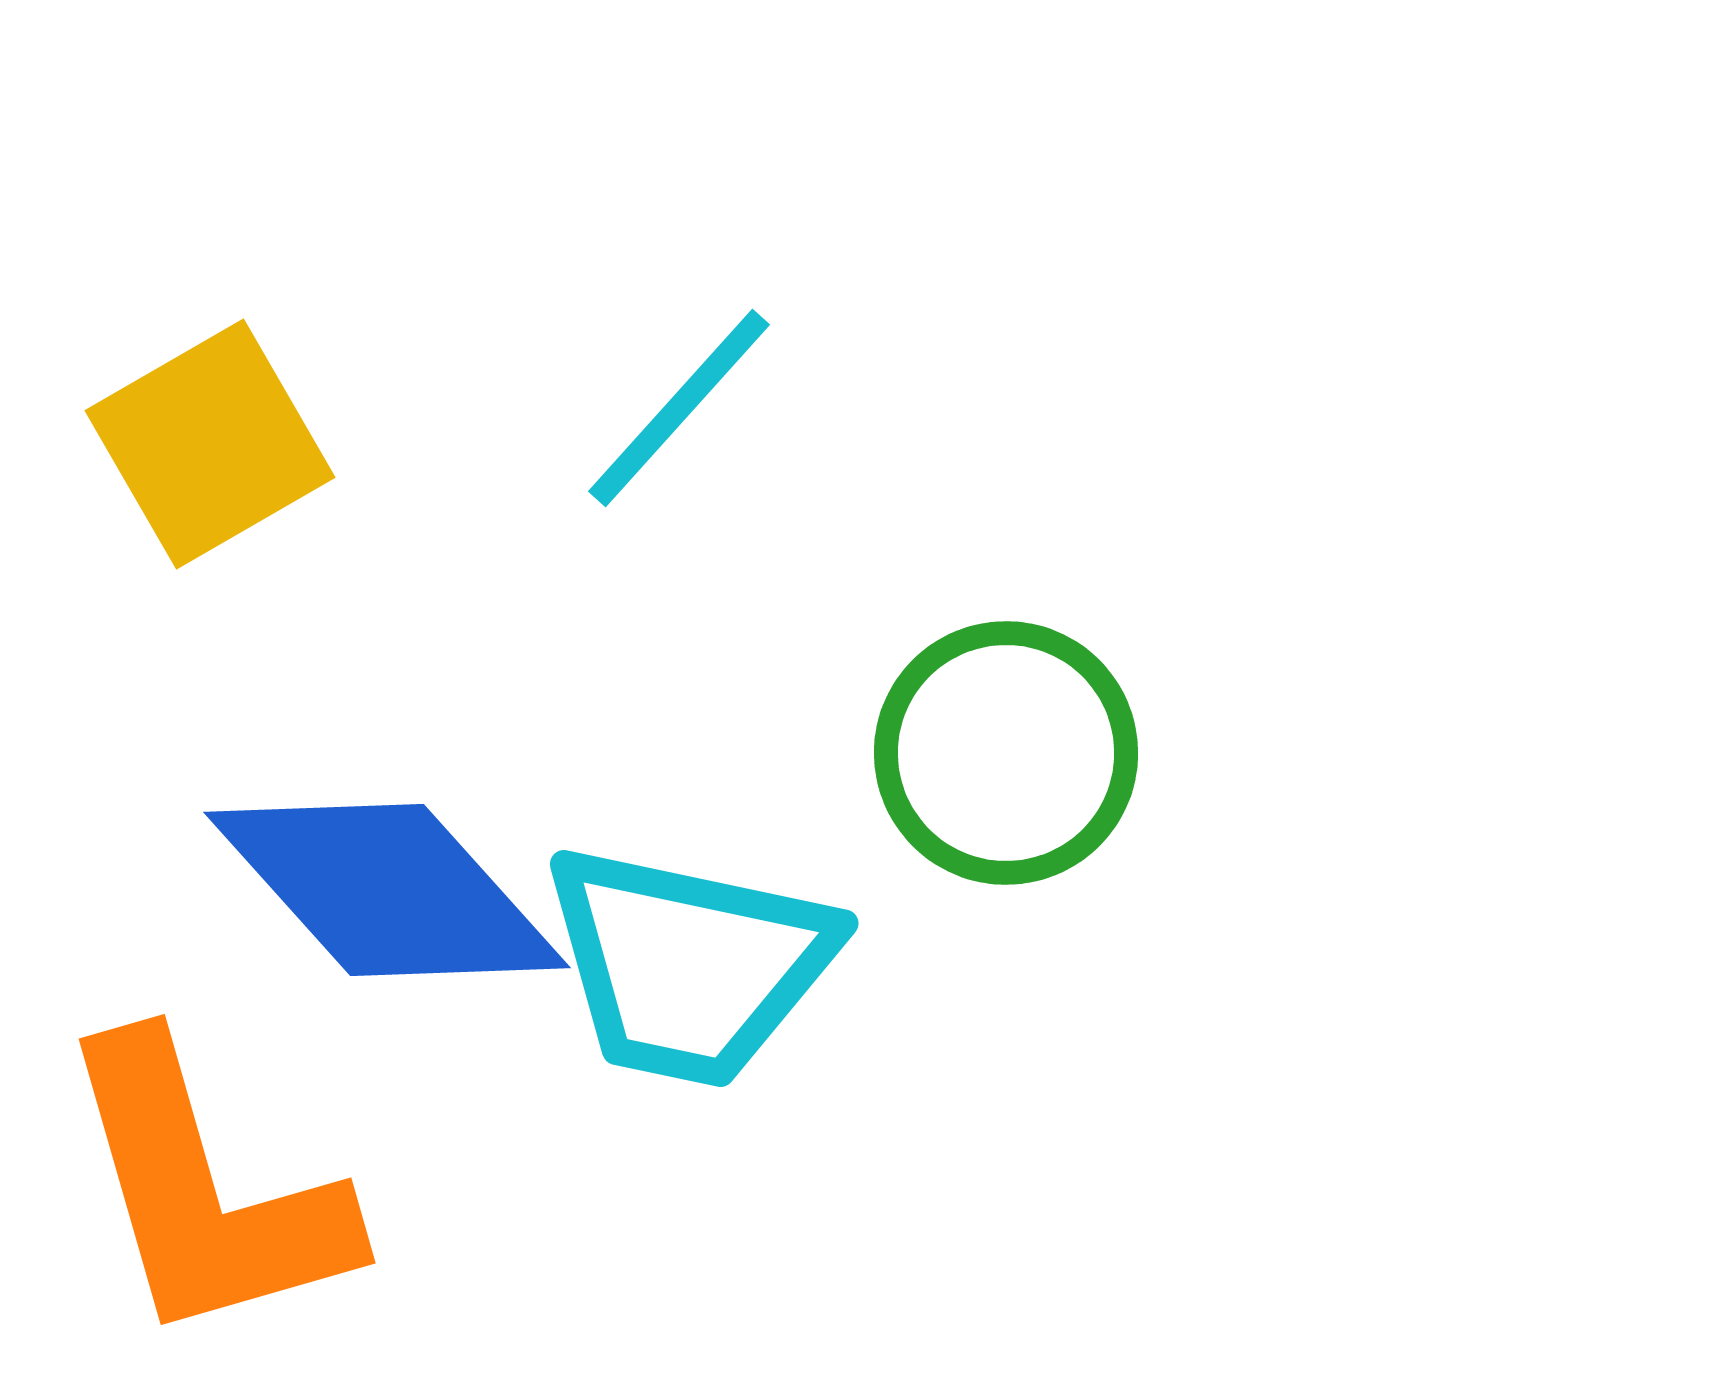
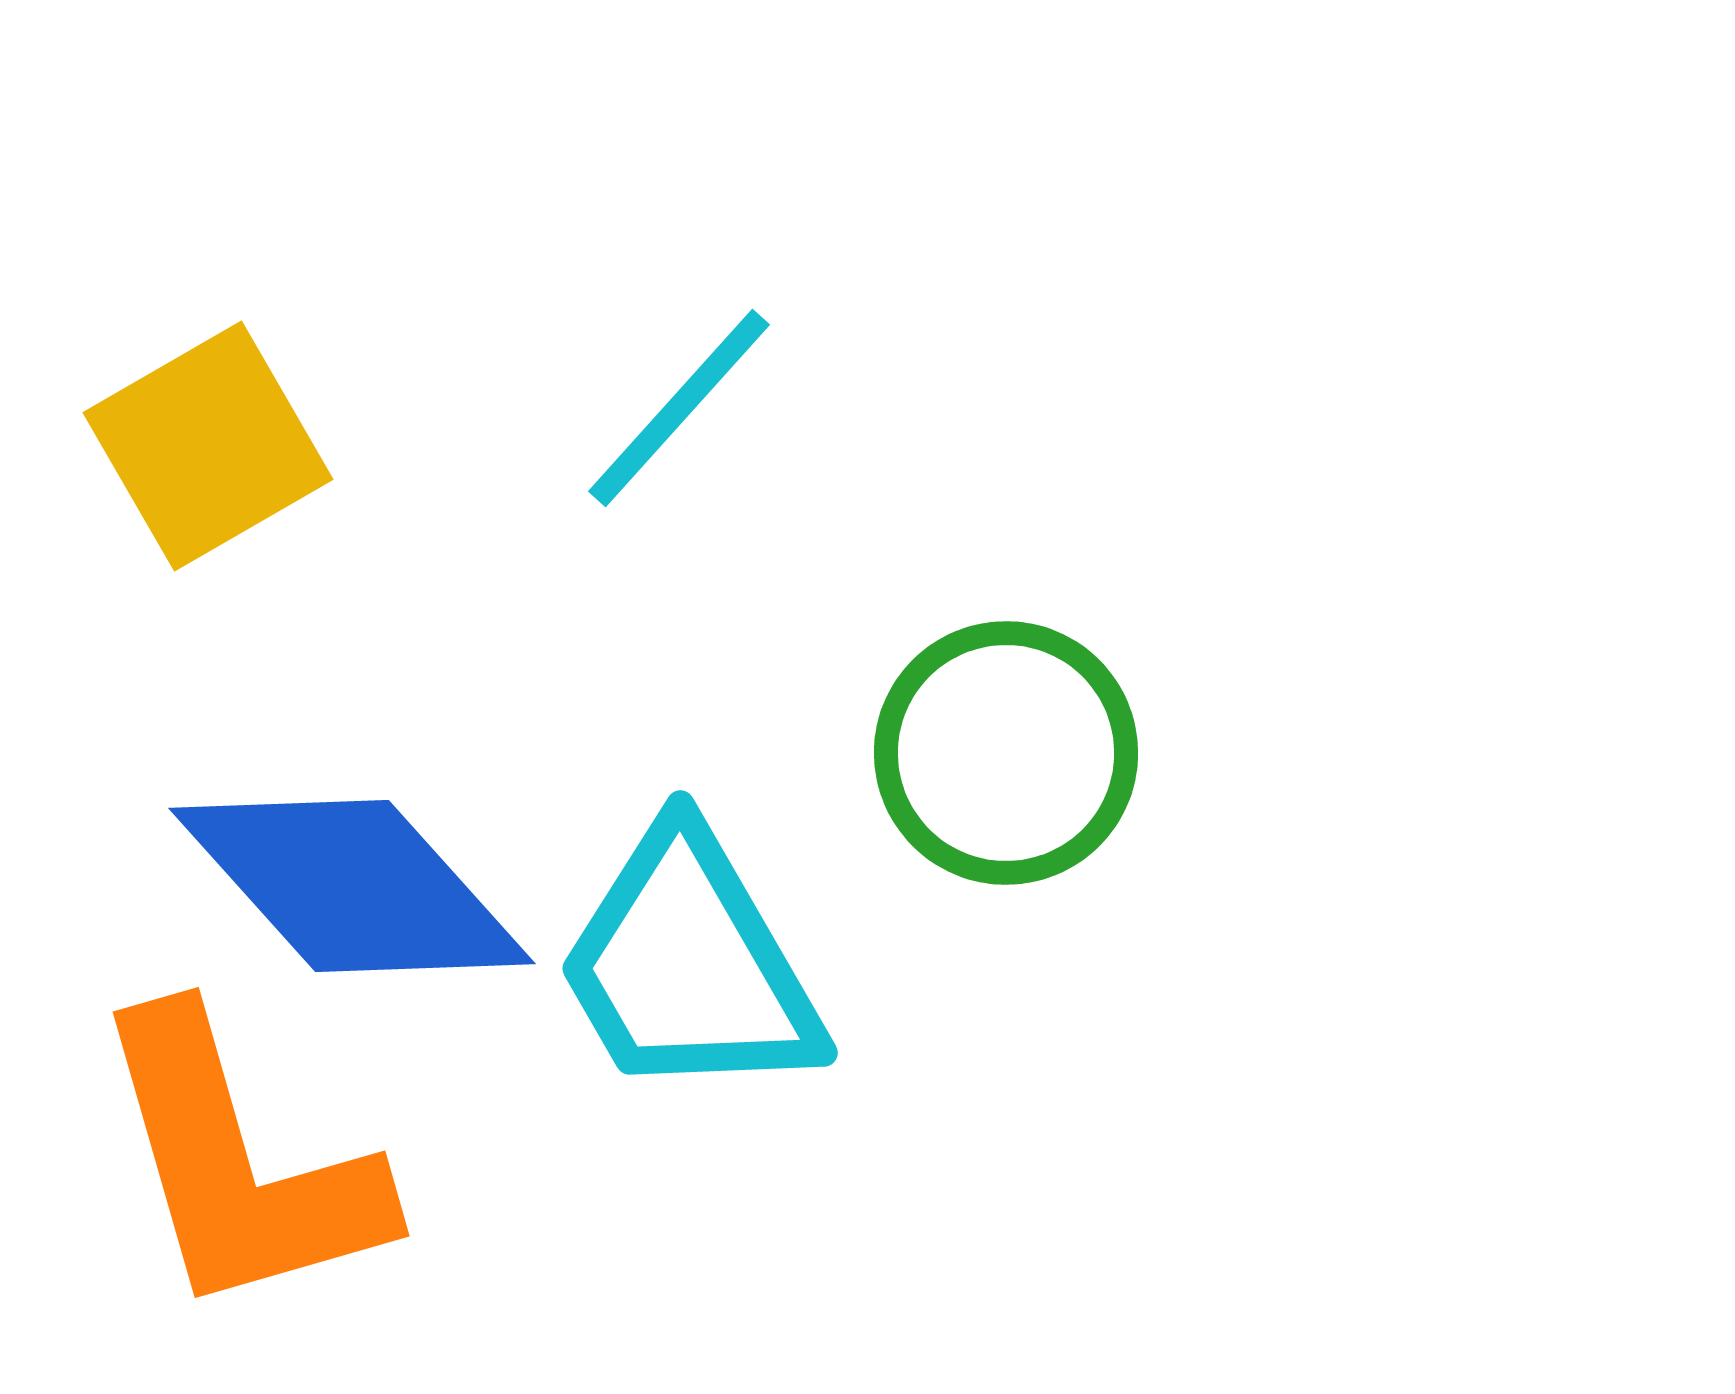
yellow square: moved 2 px left, 2 px down
blue diamond: moved 35 px left, 4 px up
cyan trapezoid: rotated 48 degrees clockwise
orange L-shape: moved 34 px right, 27 px up
